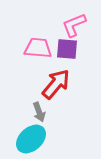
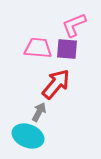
gray arrow: rotated 132 degrees counterclockwise
cyan ellipse: moved 3 px left, 3 px up; rotated 64 degrees clockwise
